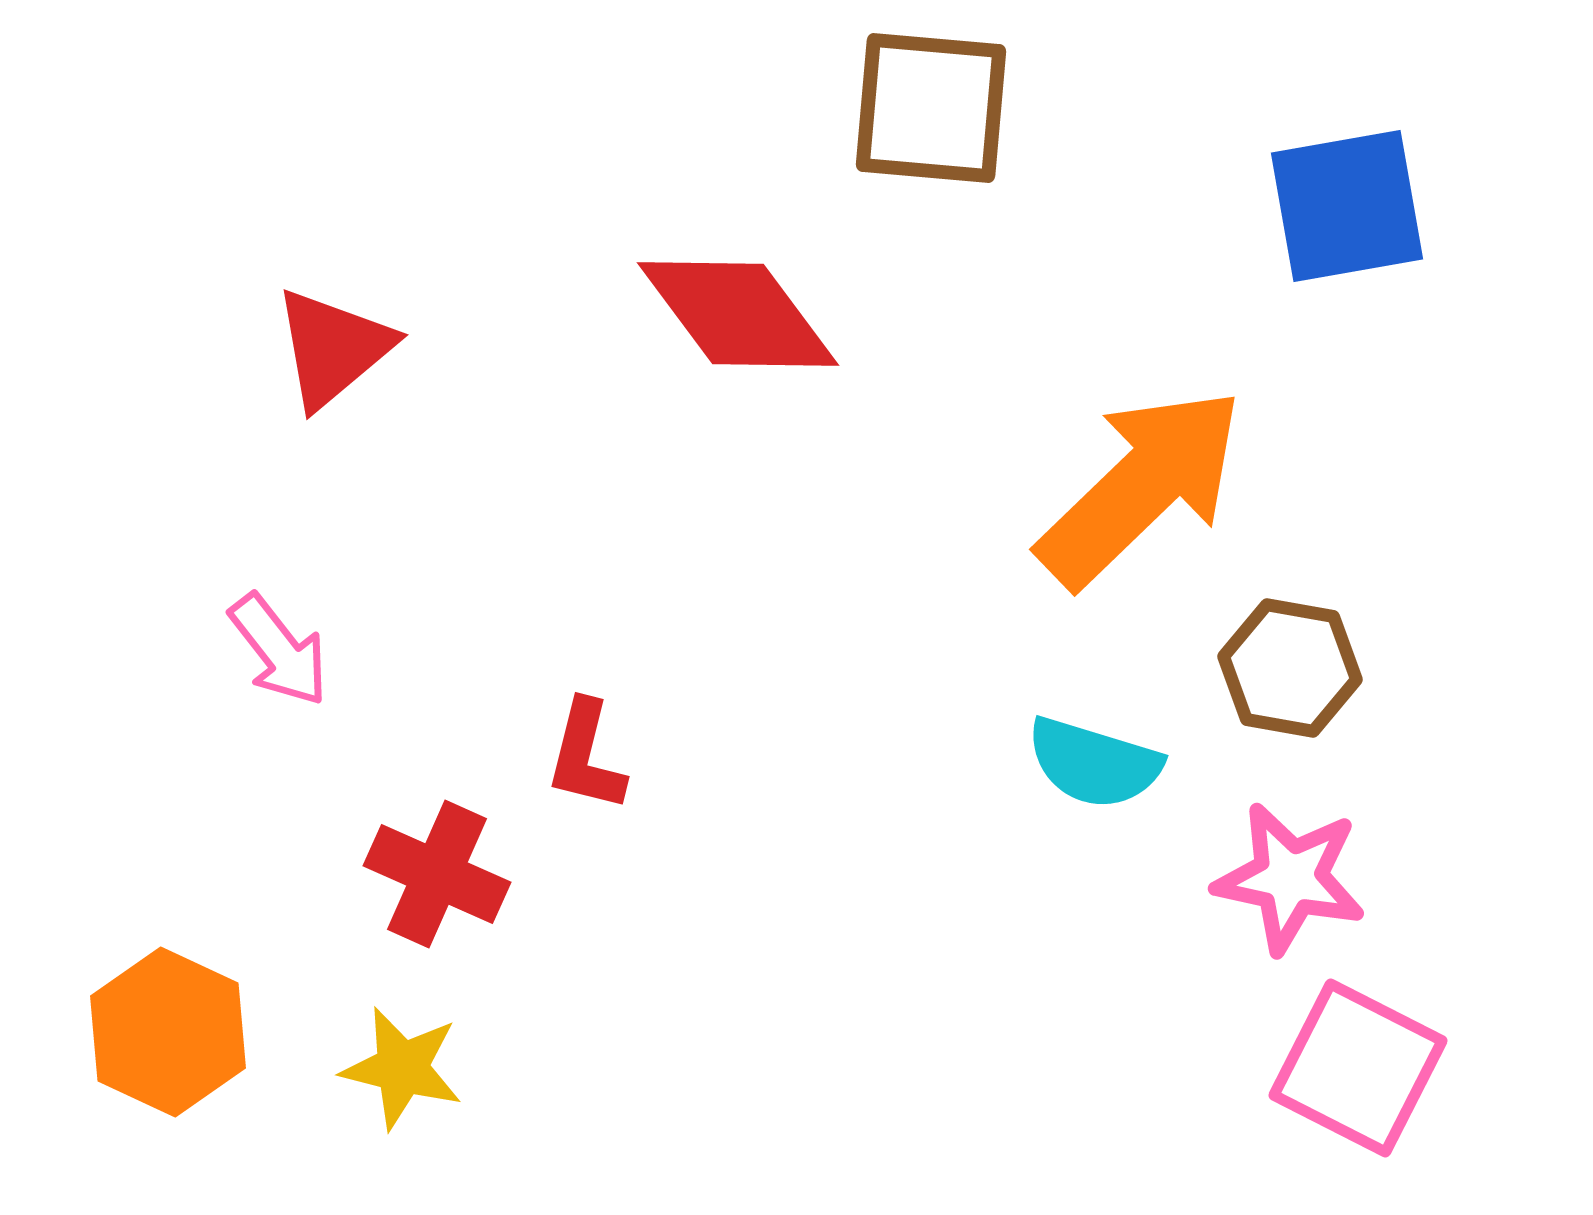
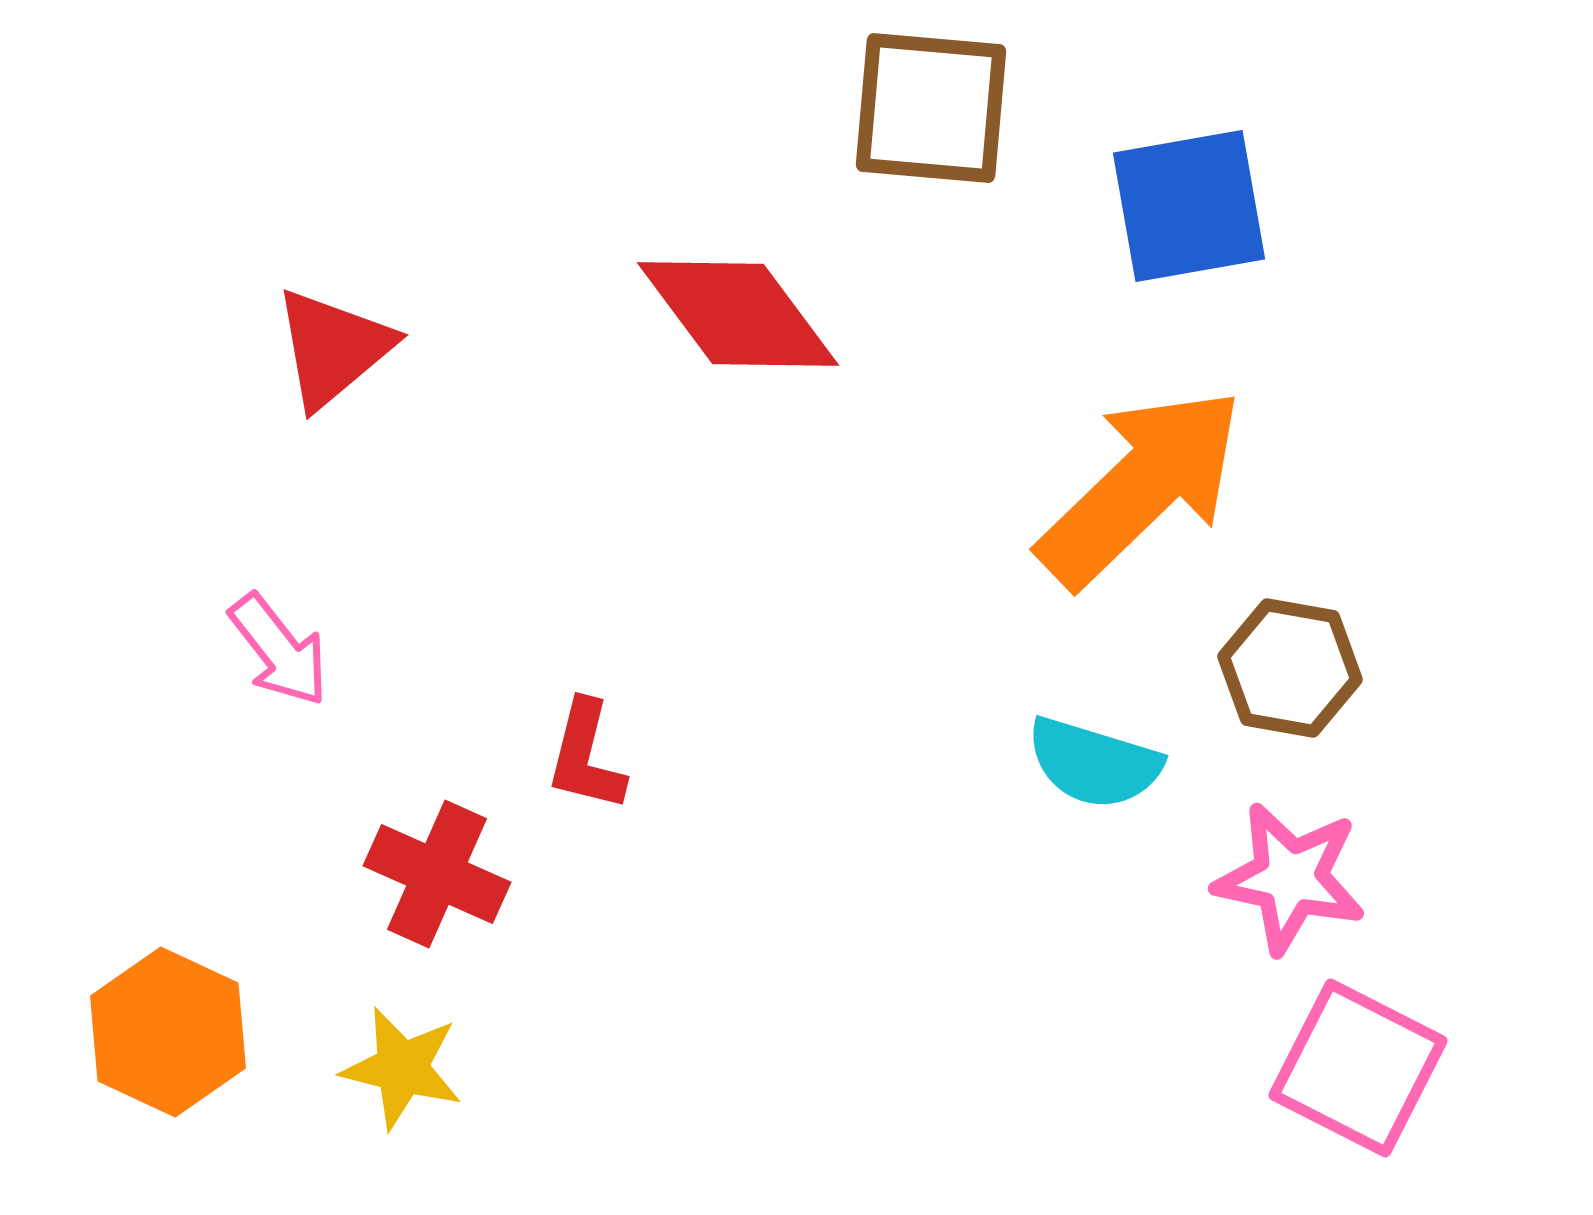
blue square: moved 158 px left
